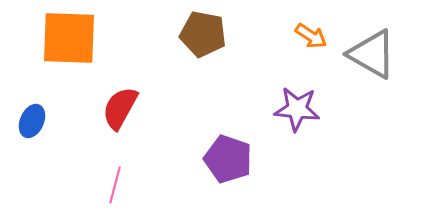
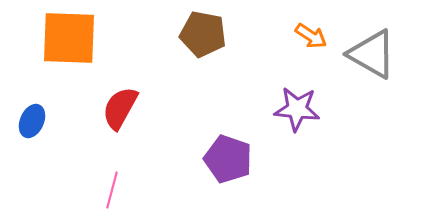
pink line: moved 3 px left, 5 px down
